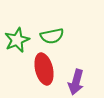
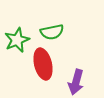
green semicircle: moved 4 px up
red ellipse: moved 1 px left, 5 px up
